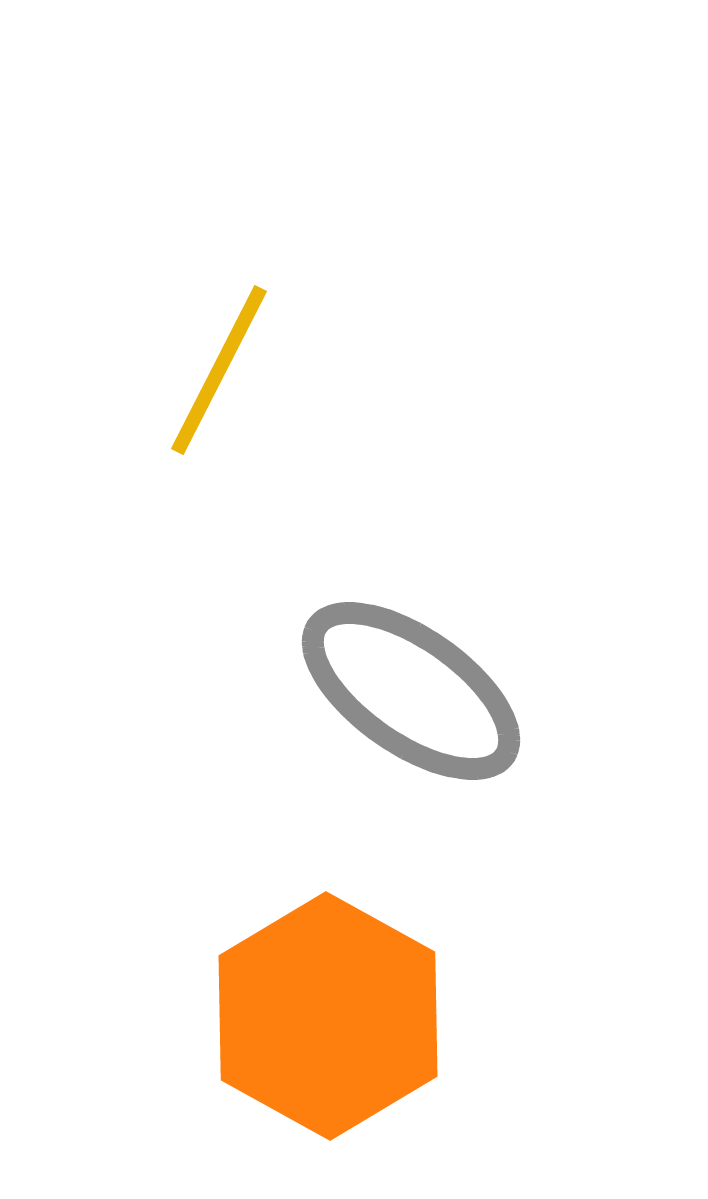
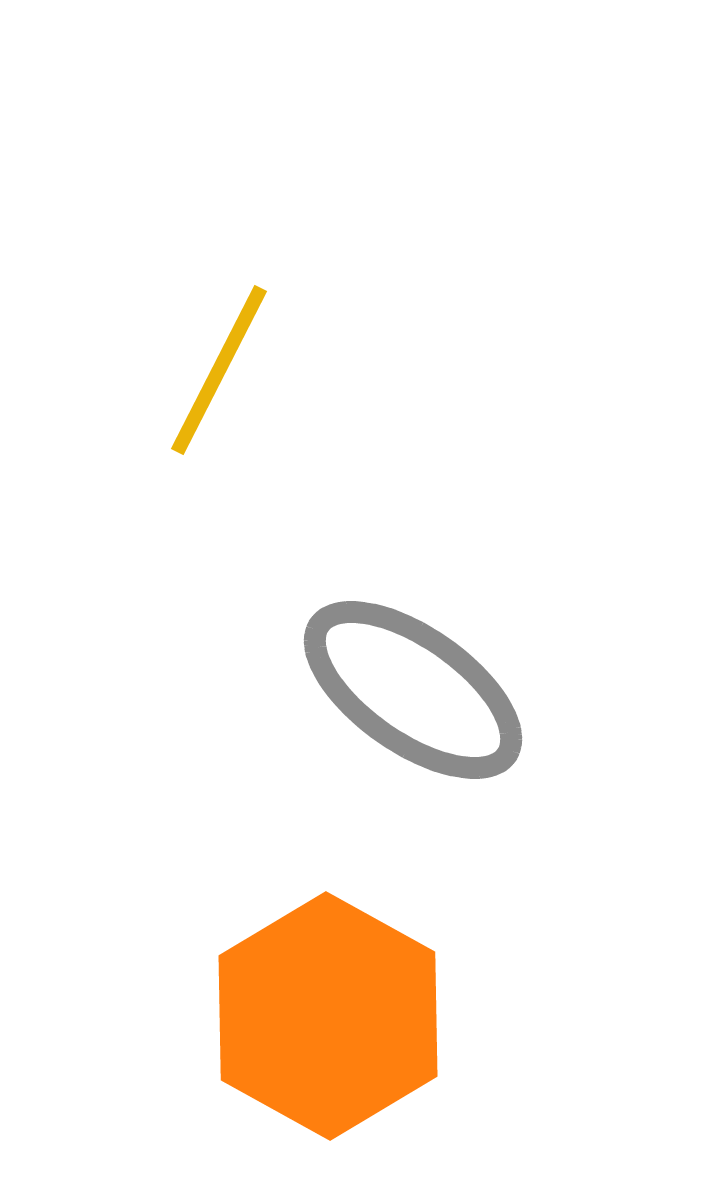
gray ellipse: moved 2 px right, 1 px up
